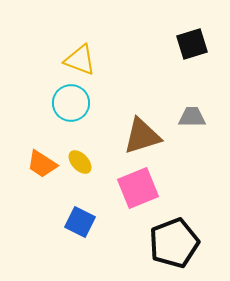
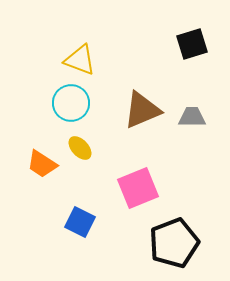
brown triangle: moved 26 px up; rotated 6 degrees counterclockwise
yellow ellipse: moved 14 px up
